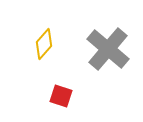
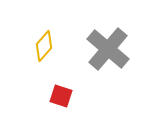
yellow diamond: moved 2 px down
